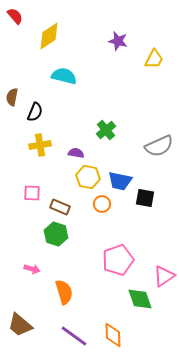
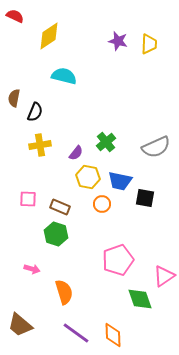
red semicircle: rotated 24 degrees counterclockwise
yellow trapezoid: moved 5 px left, 15 px up; rotated 25 degrees counterclockwise
brown semicircle: moved 2 px right, 1 px down
green cross: moved 12 px down
gray semicircle: moved 3 px left, 1 px down
purple semicircle: rotated 119 degrees clockwise
pink square: moved 4 px left, 6 px down
purple line: moved 2 px right, 3 px up
